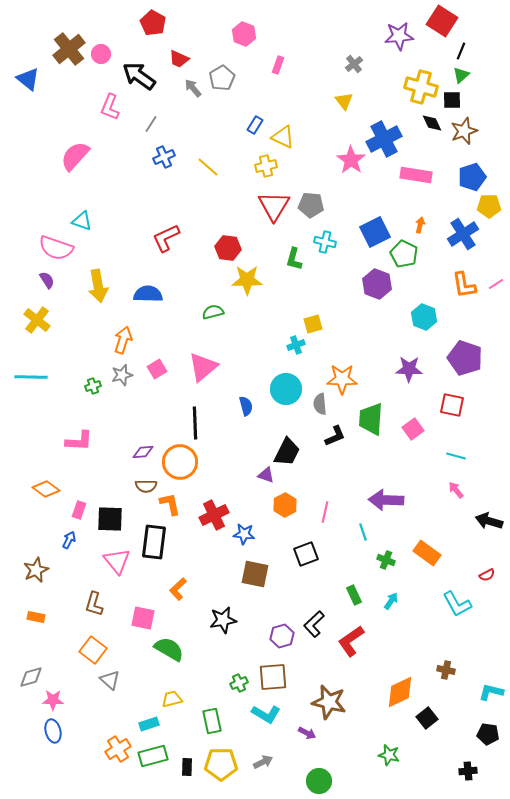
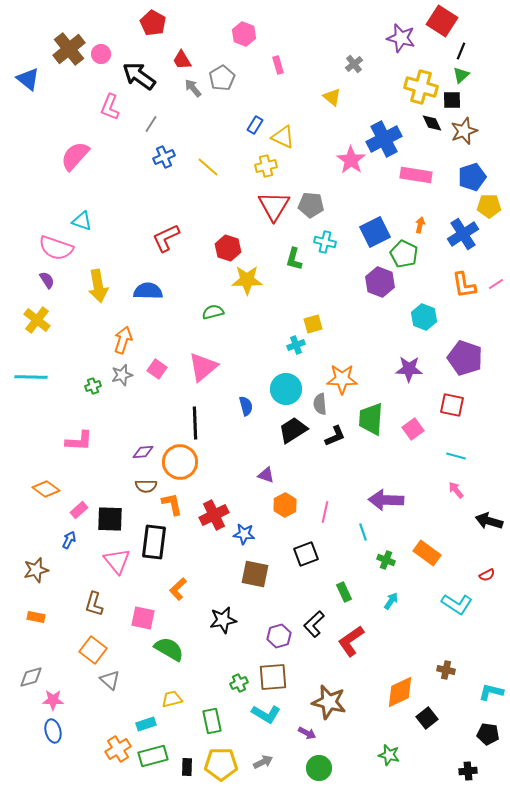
purple star at (399, 36): moved 2 px right, 2 px down; rotated 20 degrees clockwise
red trapezoid at (179, 59): moved 3 px right, 1 px down; rotated 35 degrees clockwise
pink rectangle at (278, 65): rotated 36 degrees counterclockwise
yellow triangle at (344, 101): moved 12 px left, 4 px up; rotated 12 degrees counterclockwise
red hexagon at (228, 248): rotated 10 degrees clockwise
purple hexagon at (377, 284): moved 3 px right, 2 px up
blue semicircle at (148, 294): moved 3 px up
pink square at (157, 369): rotated 24 degrees counterclockwise
black trapezoid at (287, 452): moved 6 px right, 22 px up; rotated 148 degrees counterclockwise
orange L-shape at (170, 504): moved 2 px right
pink rectangle at (79, 510): rotated 30 degrees clockwise
brown star at (36, 570): rotated 10 degrees clockwise
green rectangle at (354, 595): moved 10 px left, 3 px up
cyan L-shape at (457, 604): rotated 28 degrees counterclockwise
purple hexagon at (282, 636): moved 3 px left
cyan rectangle at (149, 724): moved 3 px left
green circle at (319, 781): moved 13 px up
